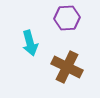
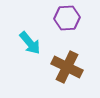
cyan arrow: rotated 25 degrees counterclockwise
